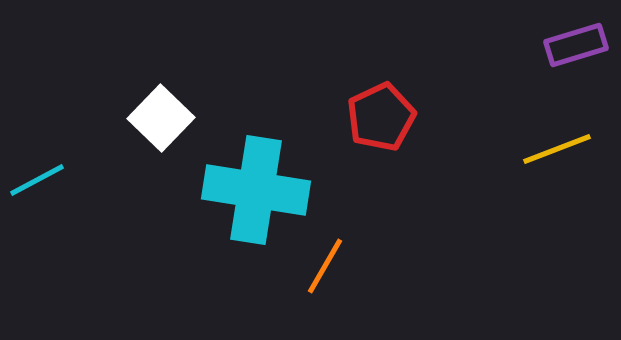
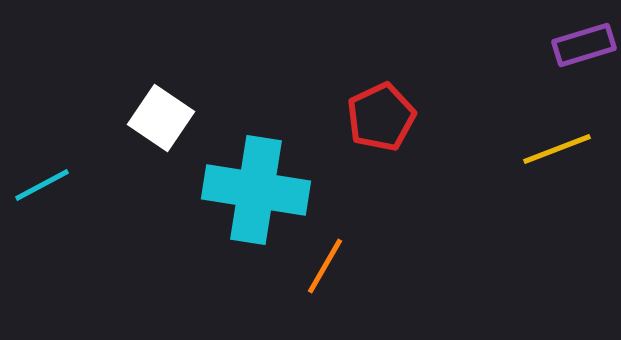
purple rectangle: moved 8 px right
white square: rotated 10 degrees counterclockwise
cyan line: moved 5 px right, 5 px down
